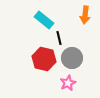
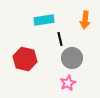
orange arrow: moved 5 px down
cyan rectangle: rotated 48 degrees counterclockwise
black line: moved 1 px right, 1 px down
red hexagon: moved 19 px left
